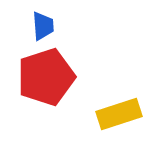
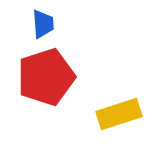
blue trapezoid: moved 2 px up
